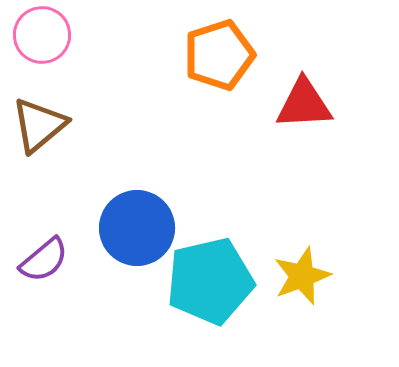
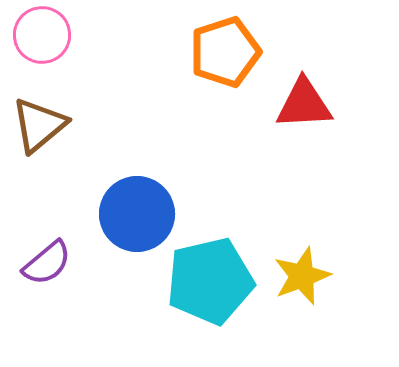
orange pentagon: moved 6 px right, 3 px up
blue circle: moved 14 px up
purple semicircle: moved 3 px right, 3 px down
